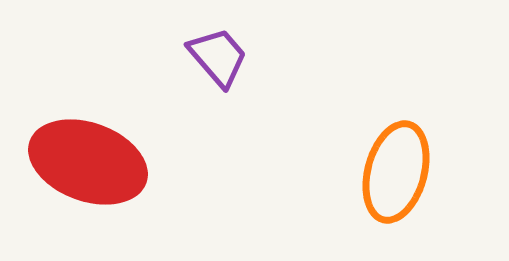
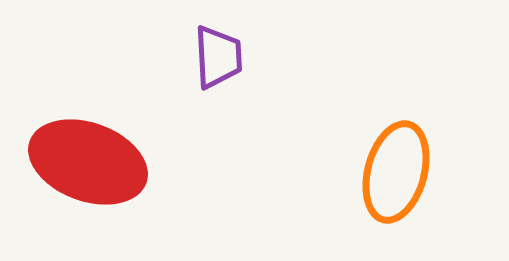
purple trapezoid: rotated 38 degrees clockwise
